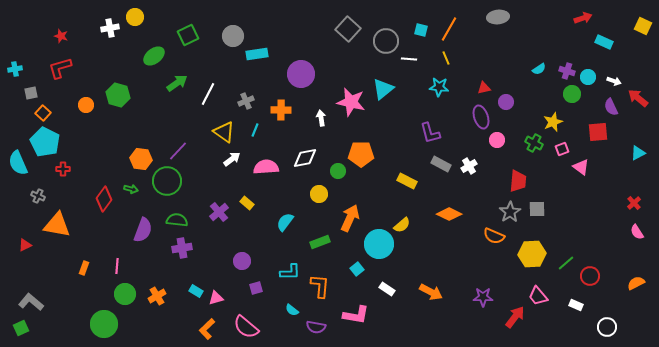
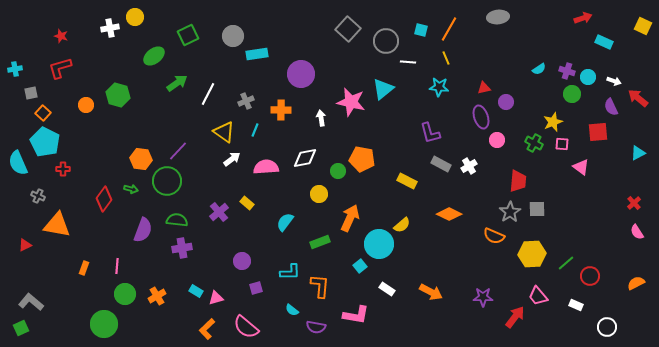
white line at (409, 59): moved 1 px left, 3 px down
pink square at (562, 149): moved 5 px up; rotated 24 degrees clockwise
orange pentagon at (361, 154): moved 1 px right, 5 px down; rotated 10 degrees clockwise
cyan square at (357, 269): moved 3 px right, 3 px up
